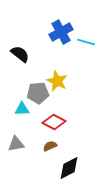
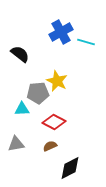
black diamond: moved 1 px right
